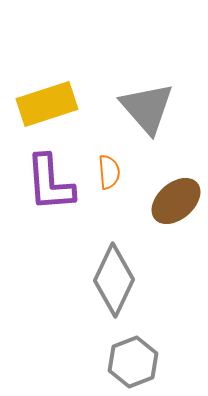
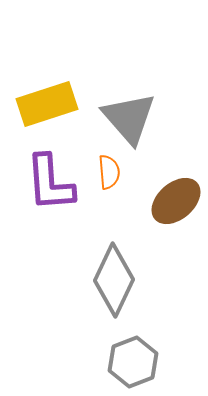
gray triangle: moved 18 px left, 10 px down
